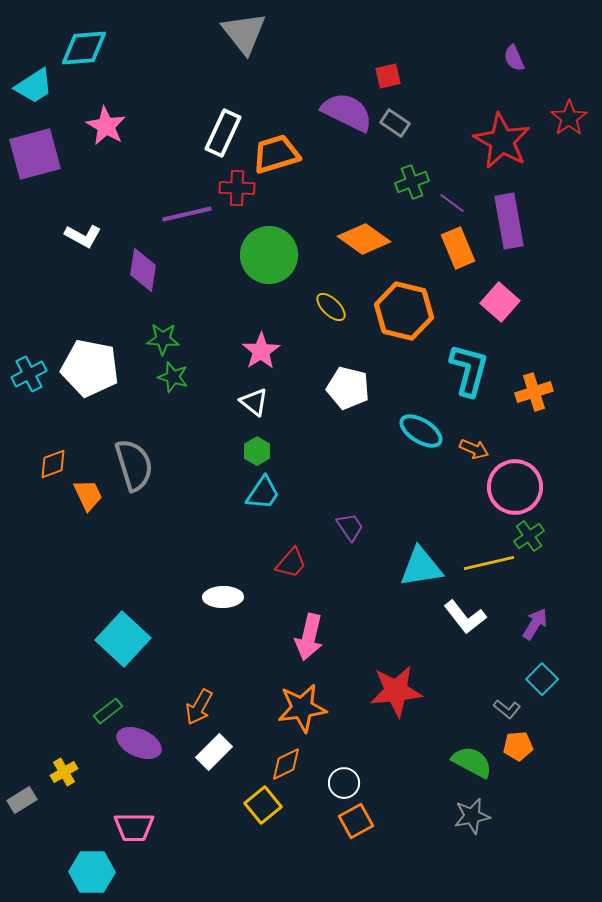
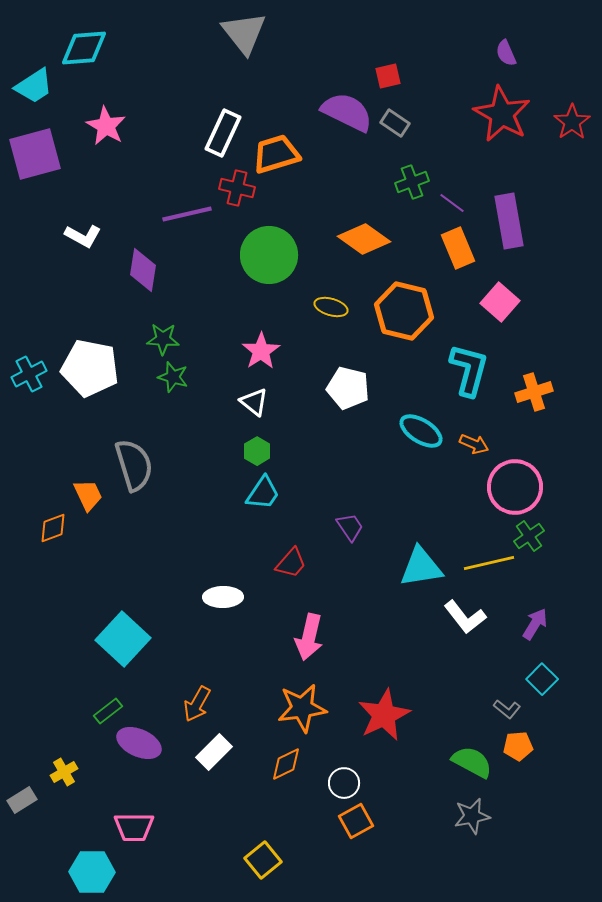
purple semicircle at (514, 58): moved 8 px left, 5 px up
red star at (569, 118): moved 3 px right, 4 px down
red star at (502, 141): moved 27 px up
red cross at (237, 188): rotated 12 degrees clockwise
yellow ellipse at (331, 307): rotated 28 degrees counterclockwise
orange arrow at (474, 449): moved 5 px up
orange diamond at (53, 464): moved 64 px down
red star at (396, 691): moved 12 px left, 24 px down; rotated 20 degrees counterclockwise
orange arrow at (199, 707): moved 2 px left, 3 px up
yellow square at (263, 805): moved 55 px down
